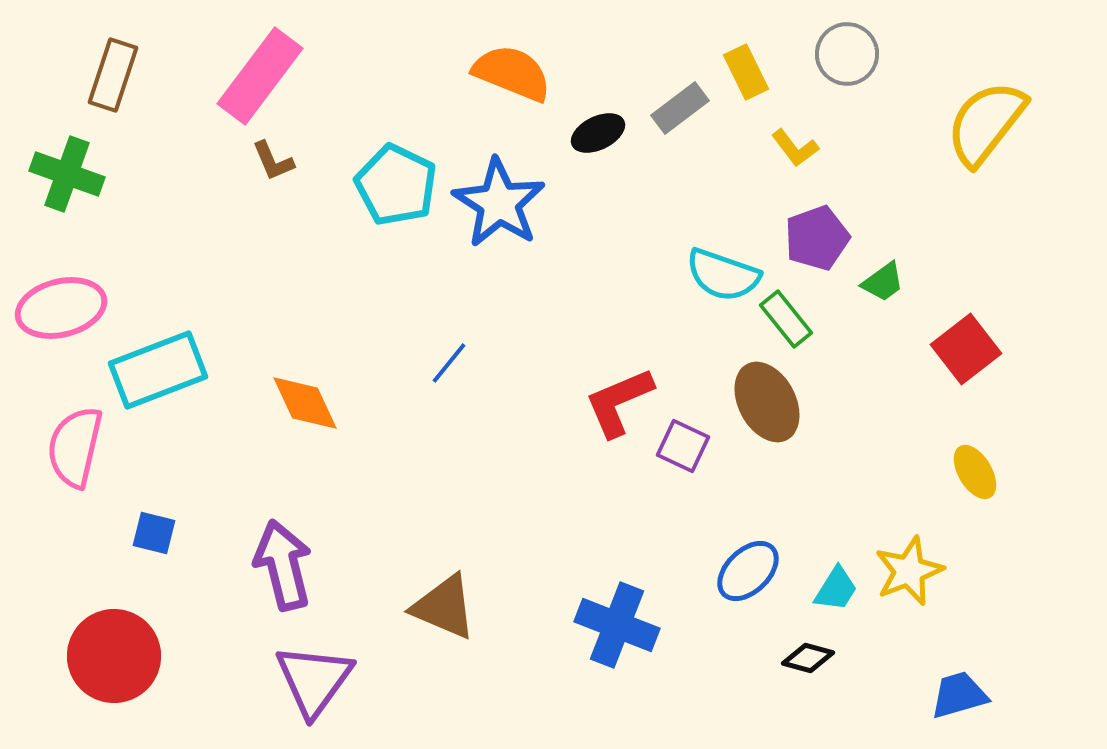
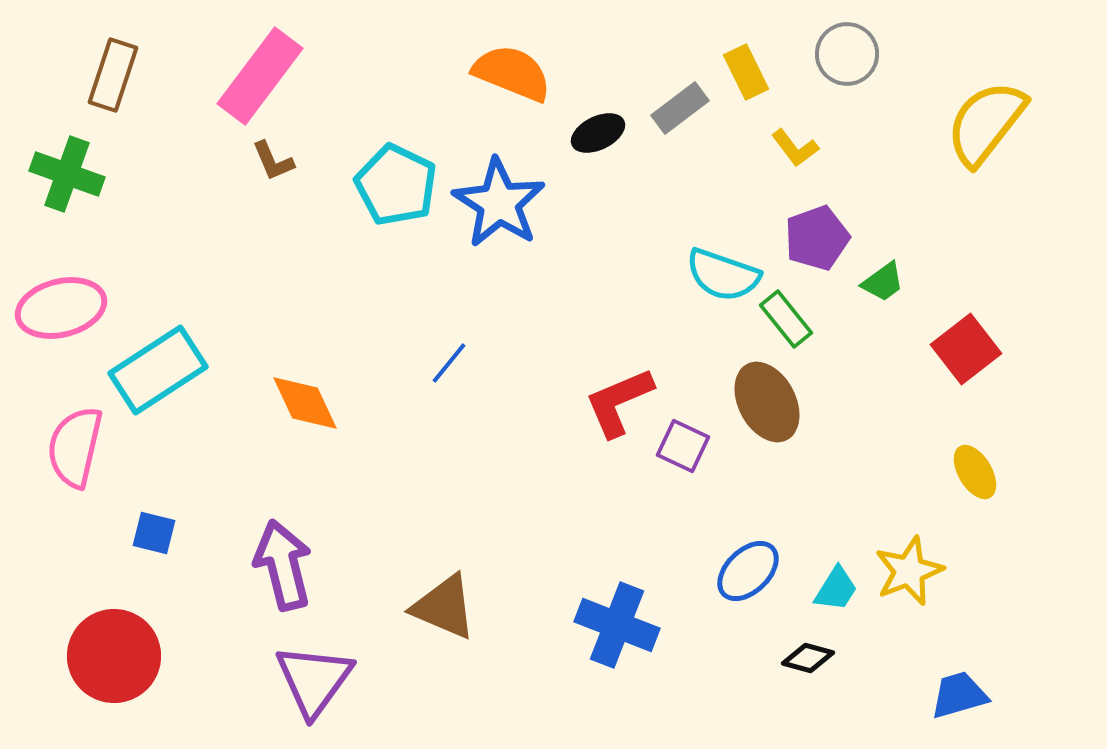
cyan rectangle: rotated 12 degrees counterclockwise
